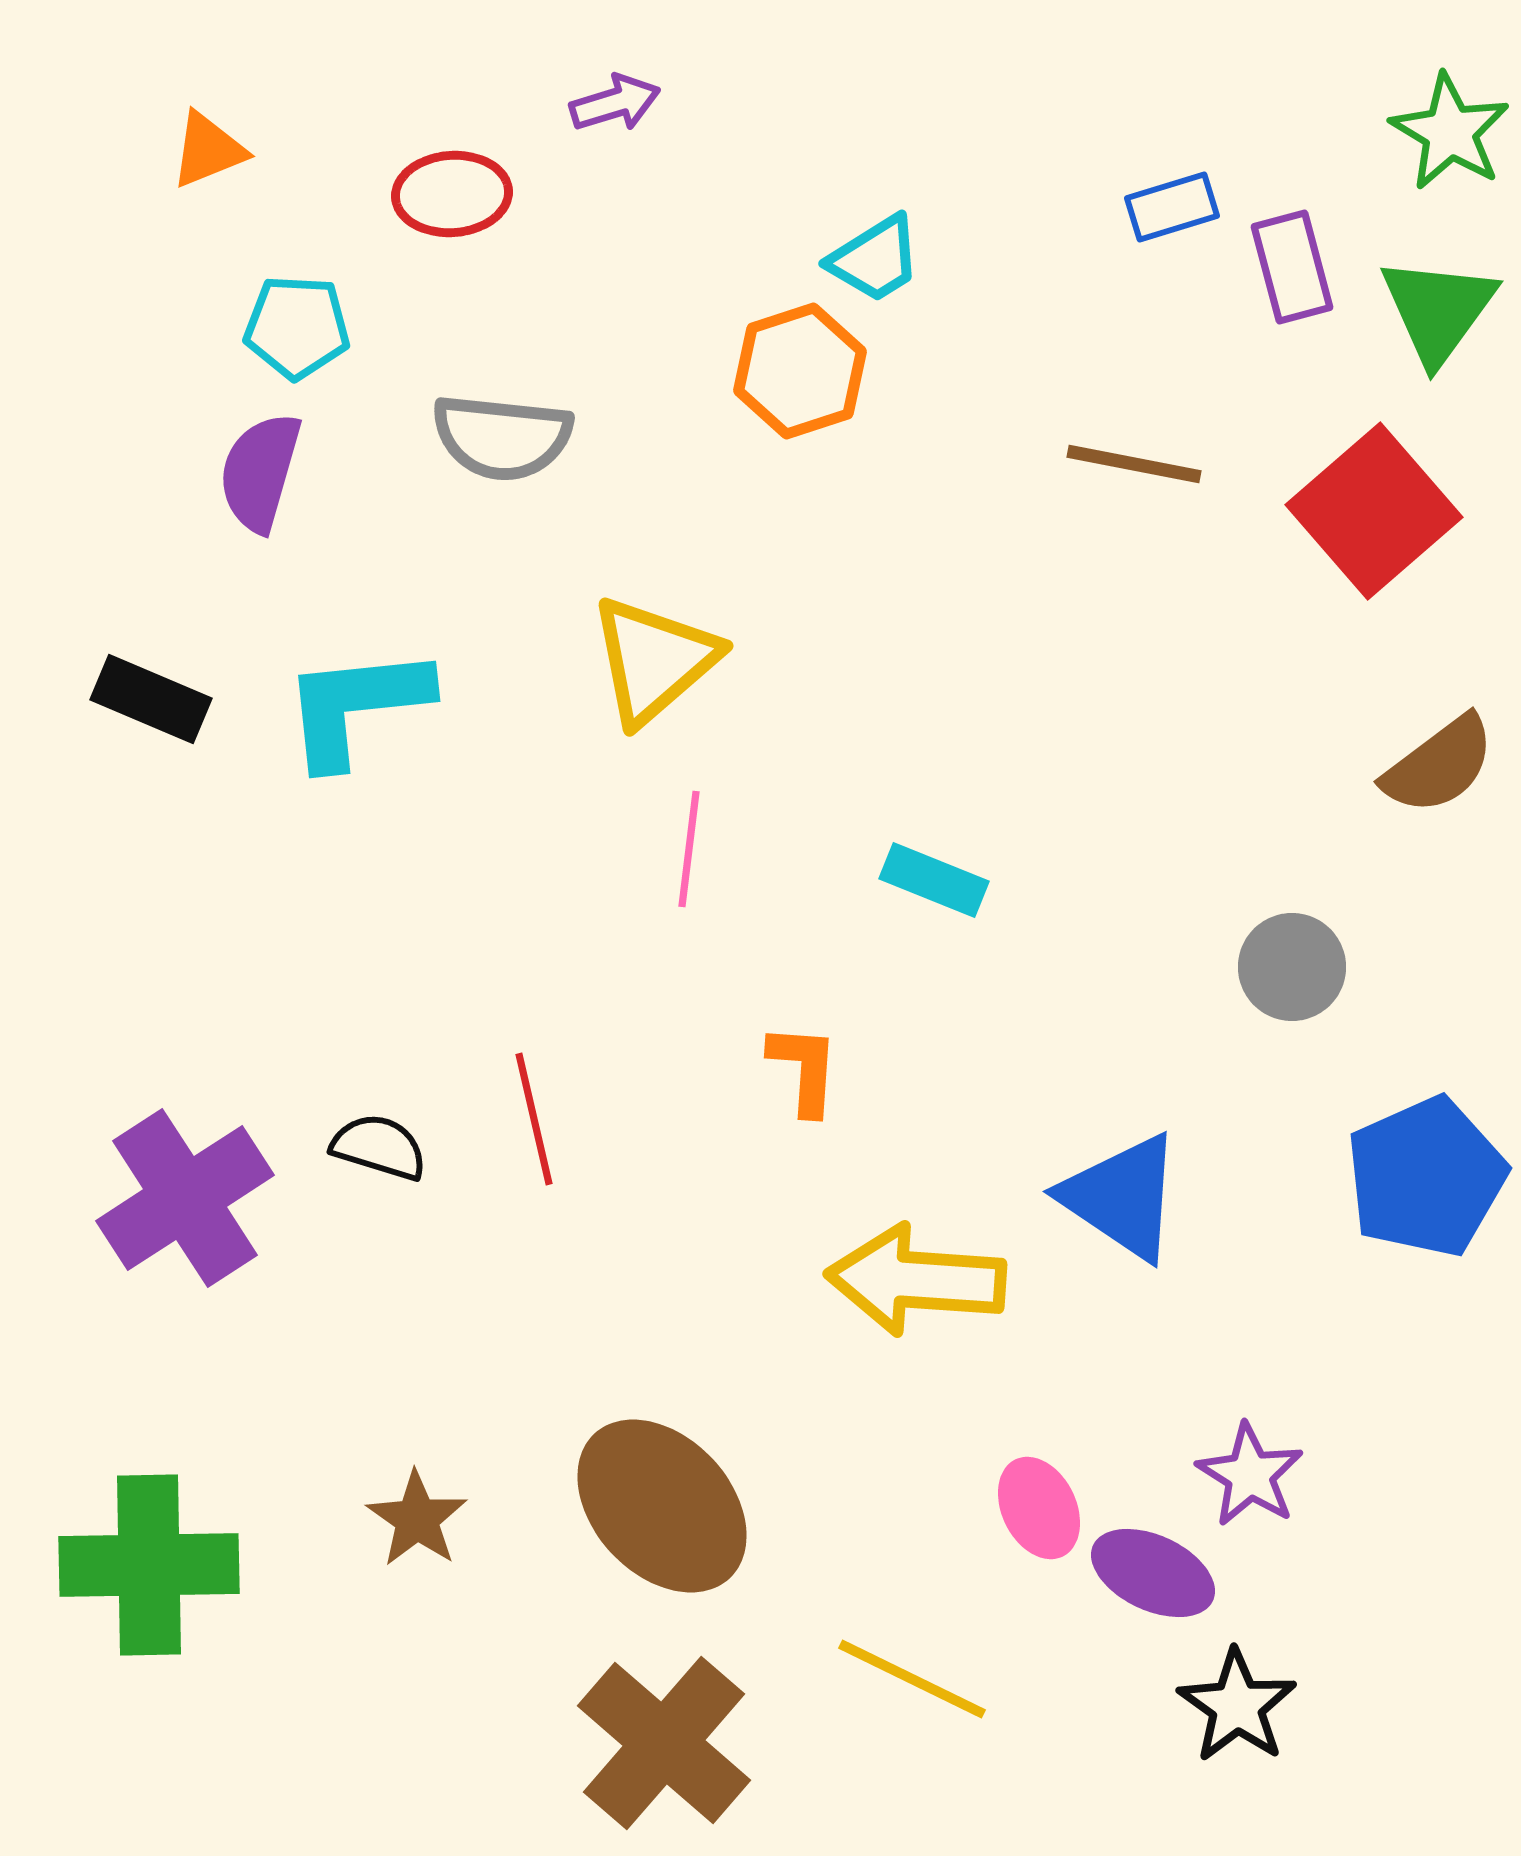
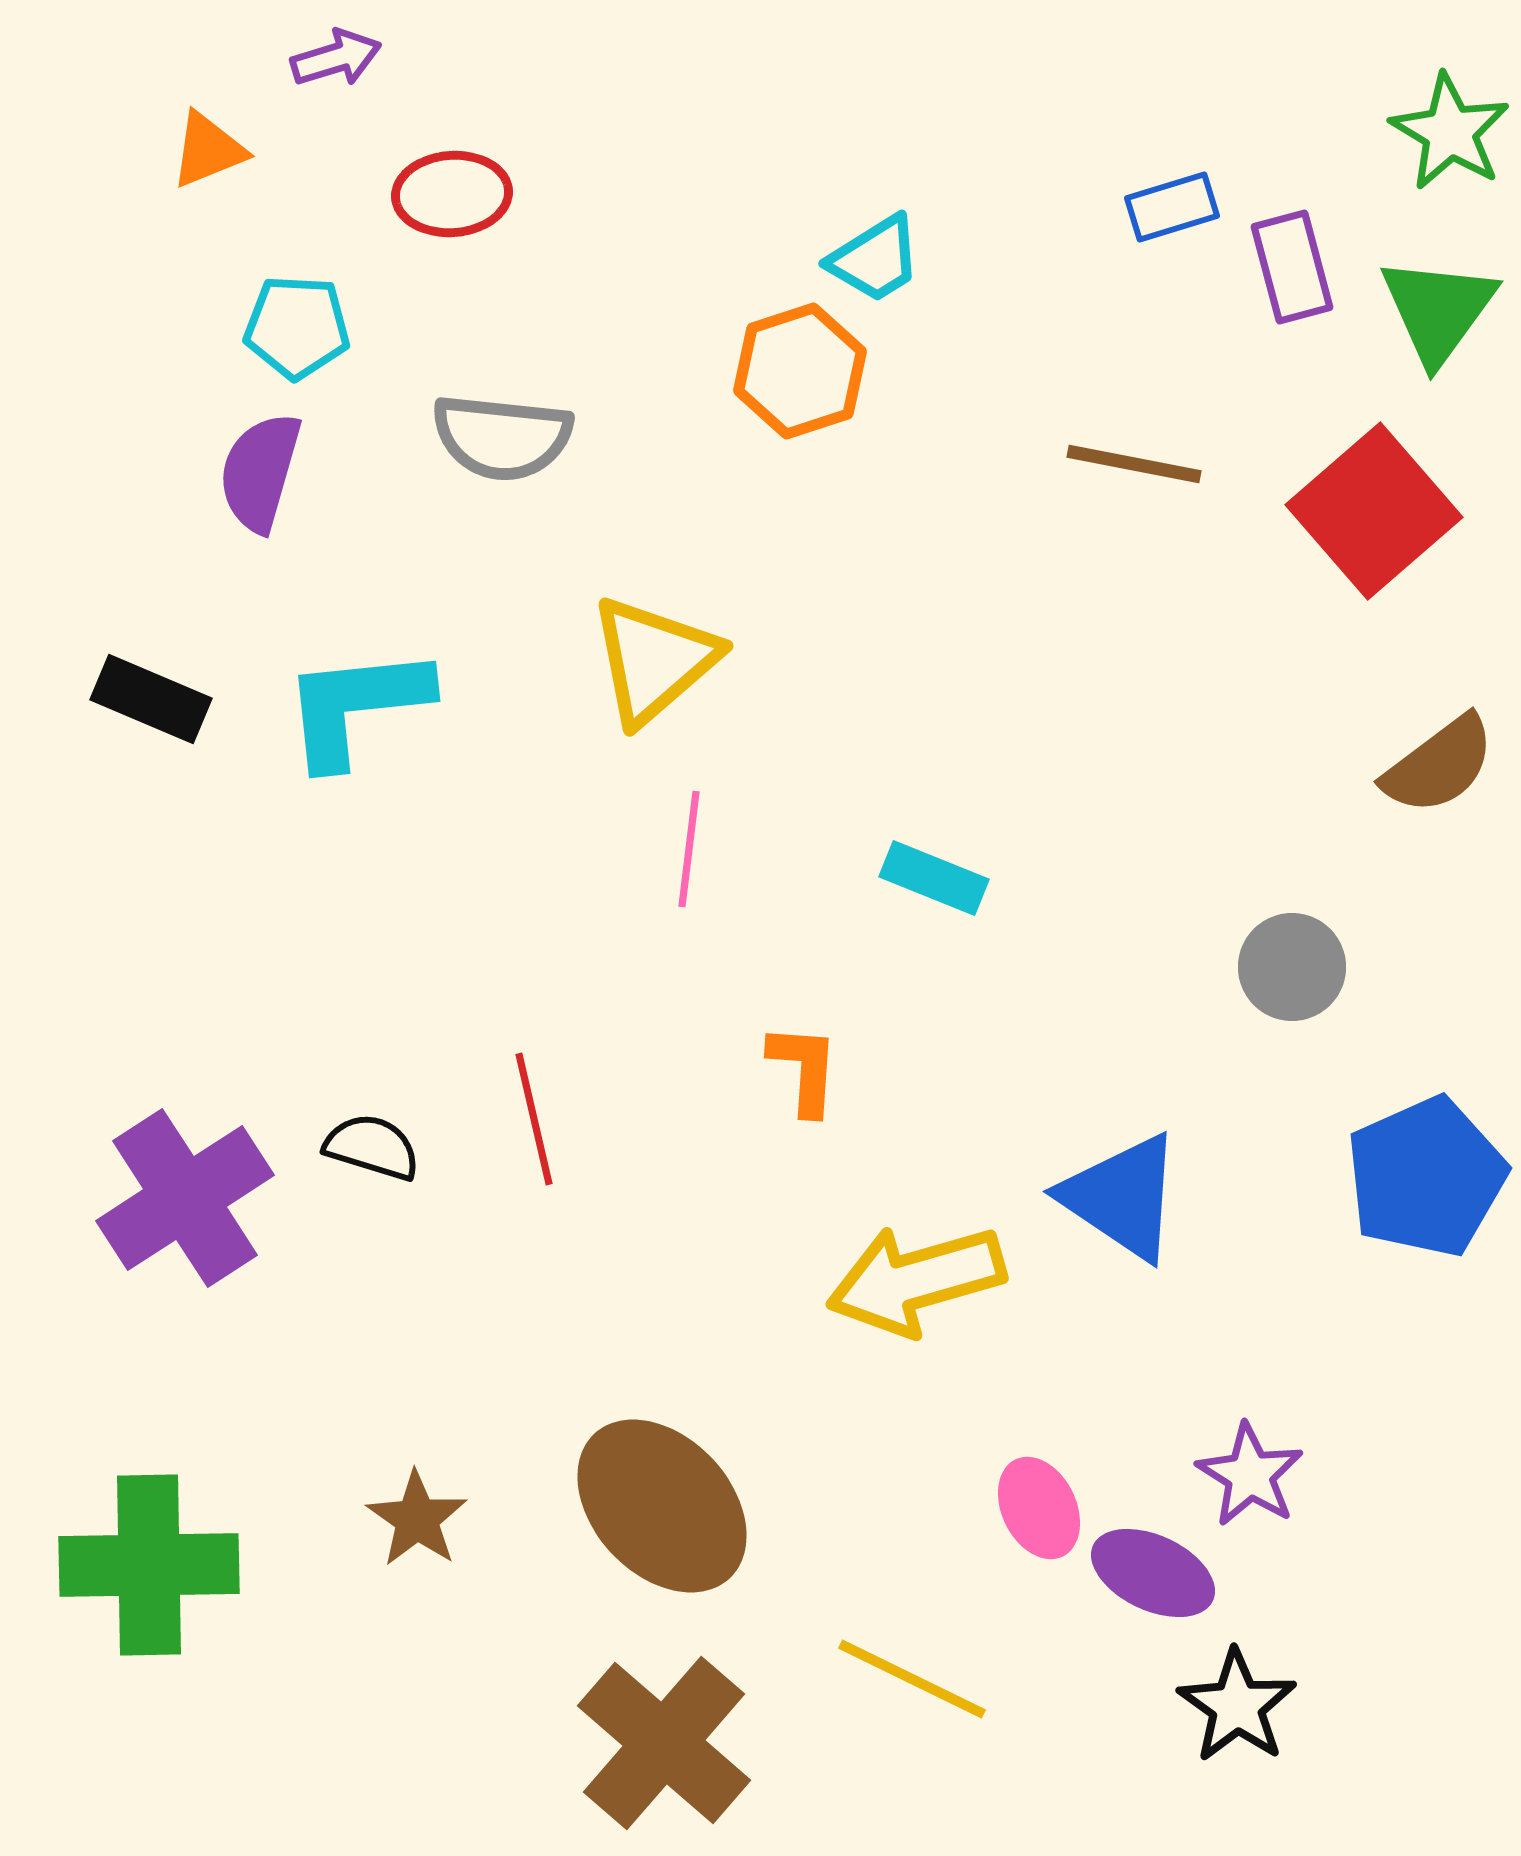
purple arrow: moved 279 px left, 45 px up
cyan rectangle: moved 2 px up
black semicircle: moved 7 px left
yellow arrow: rotated 20 degrees counterclockwise
